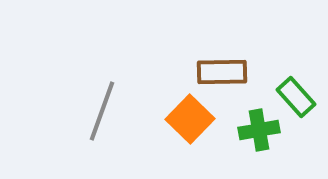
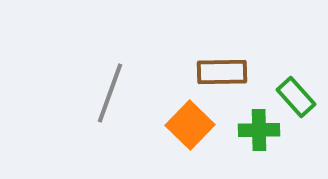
gray line: moved 8 px right, 18 px up
orange square: moved 6 px down
green cross: rotated 9 degrees clockwise
